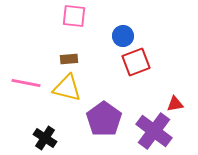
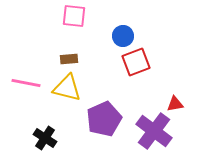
purple pentagon: rotated 12 degrees clockwise
